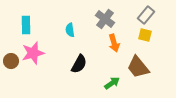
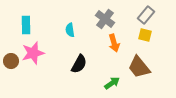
brown trapezoid: moved 1 px right
